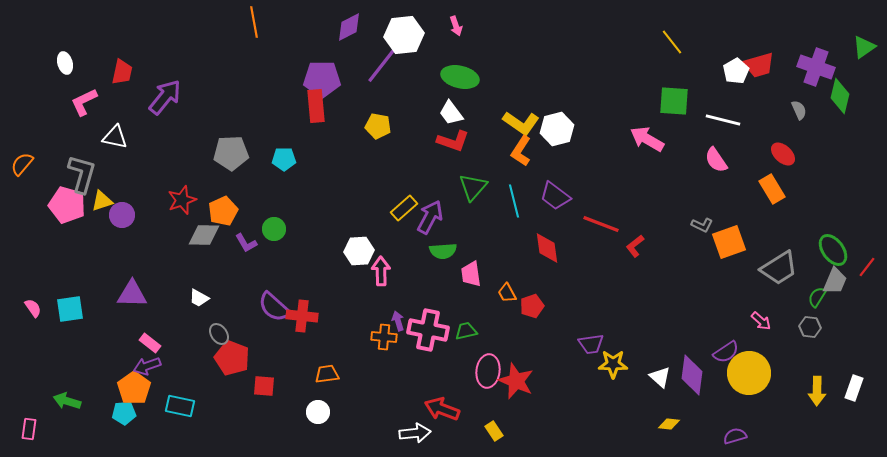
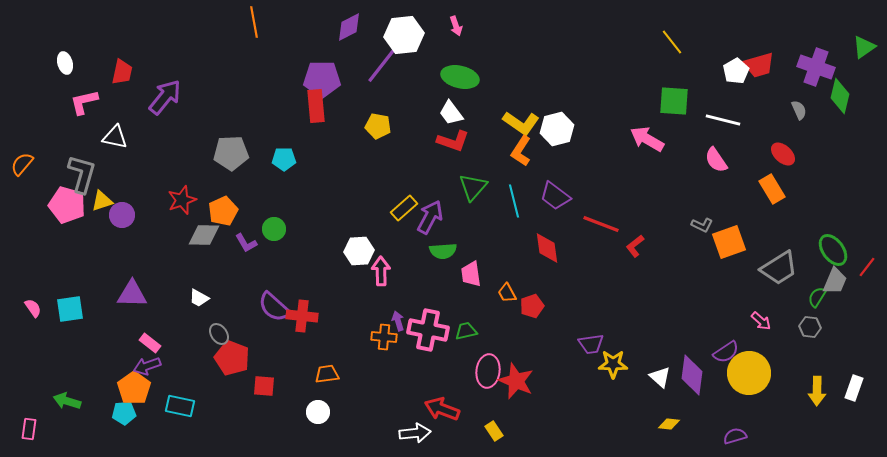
pink L-shape at (84, 102): rotated 12 degrees clockwise
